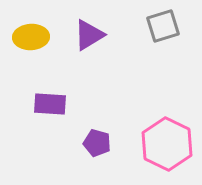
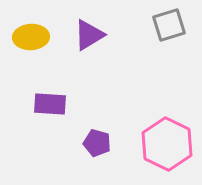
gray square: moved 6 px right, 1 px up
